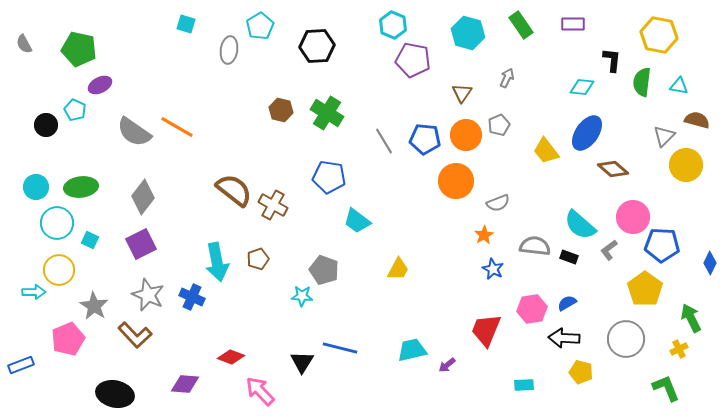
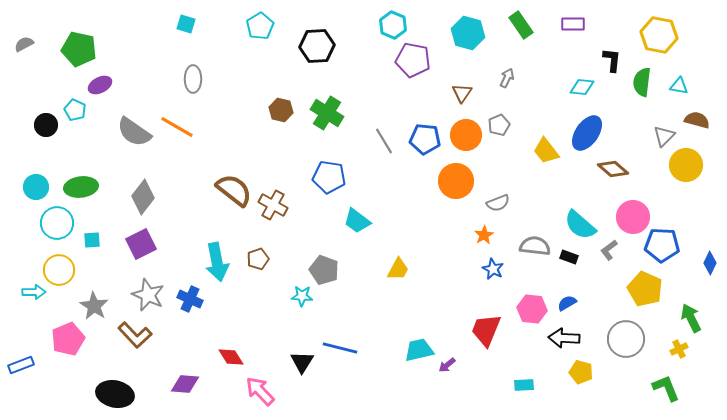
gray semicircle at (24, 44): rotated 90 degrees clockwise
gray ellipse at (229, 50): moved 36 px left, 29 px down; rotated 8 degrees counterclockwise
cyan square at (90, 240): moved 2 px right; rotated 30 degrees counterclockwise
yellow pentagon at (645, 289): rotated 12 degrees counterclockwise
blue cross at (192, 297): moved 2 px left, 2 px down
pink hexagon at (532, 309): rotated 16 degrees clockwise
cyan trapezoid at (412, 350): moved 7 px right
red diamond at (231, 357): rotated 36 degrees clockwise
